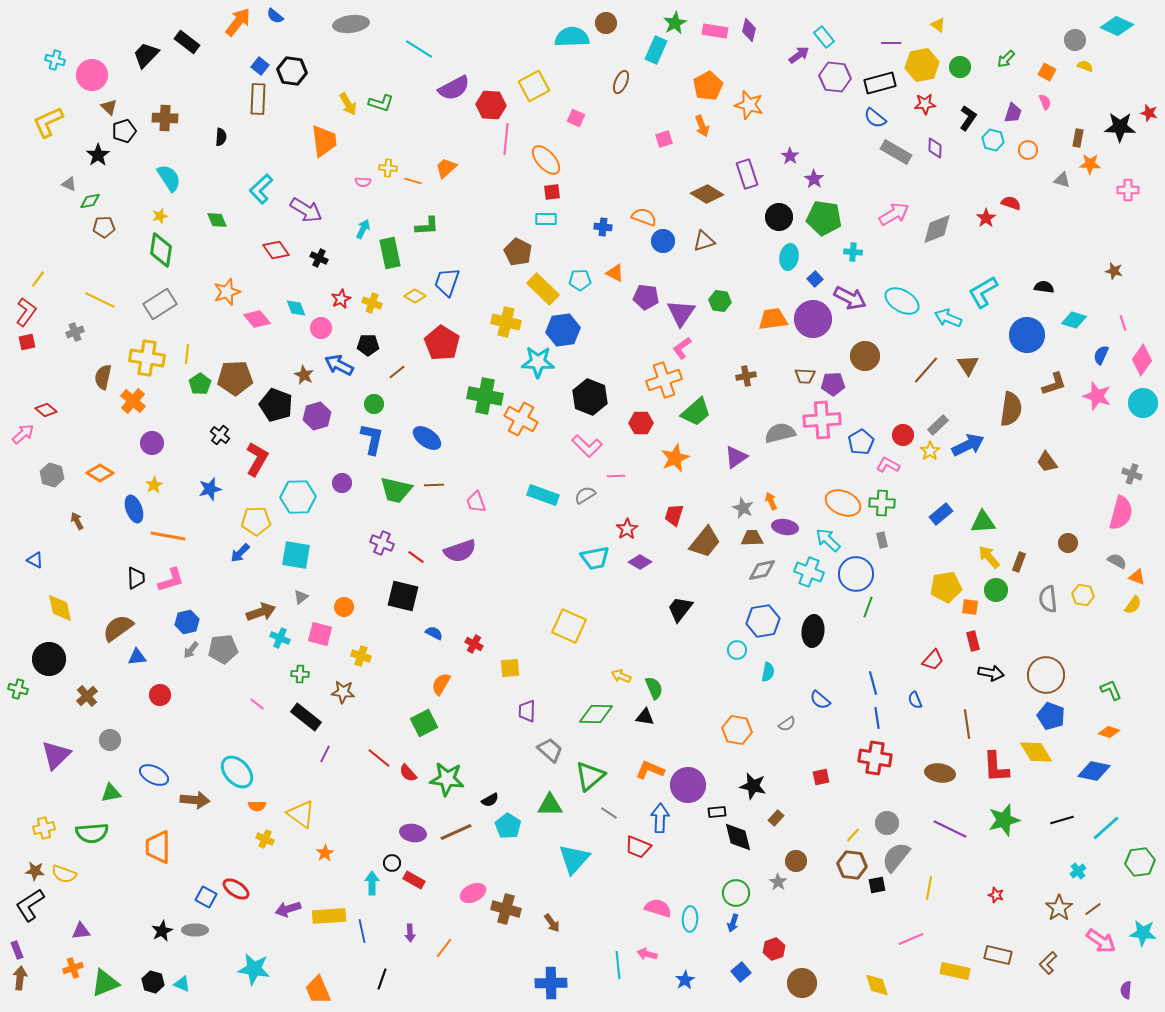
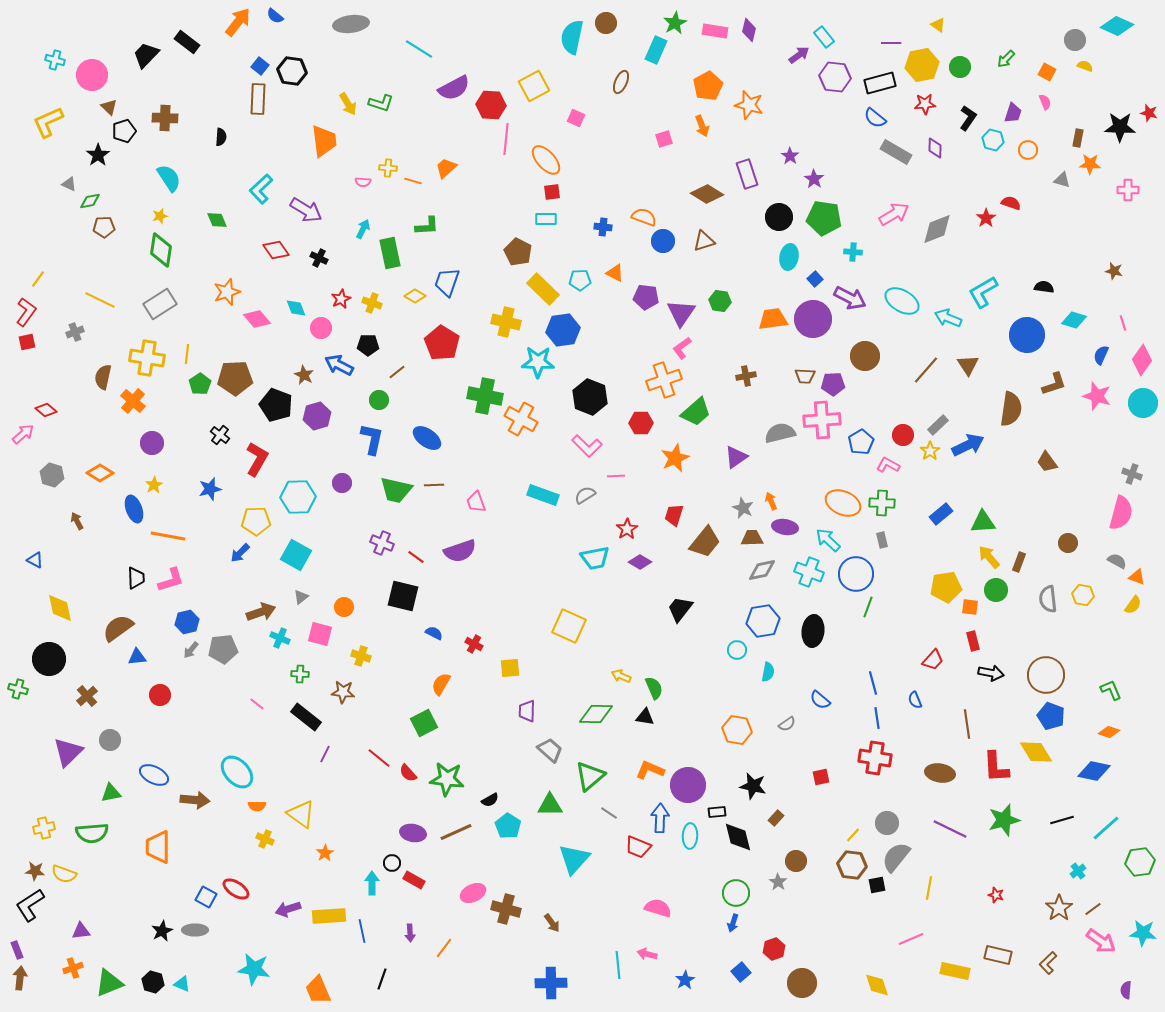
cyan semicircle at (572, 37): rotated 76 degrees counterclockwise
green circle at (374, 404): moved 5 px right, 4 px up
cyan square at (296, 555): rotated 20 degrees clockwise
purple triangle at (56, 755): moved 12 px right, 3 px up
cyan ellipse at (690, 919): moved 83 px up
green triangle at (105, 983): moved 4 px right
